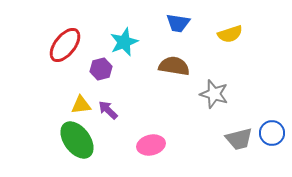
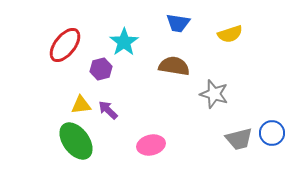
cyan star: rotated 12 degrees counterclockwise
green ellipse: moved 1 px left, 1 px down
